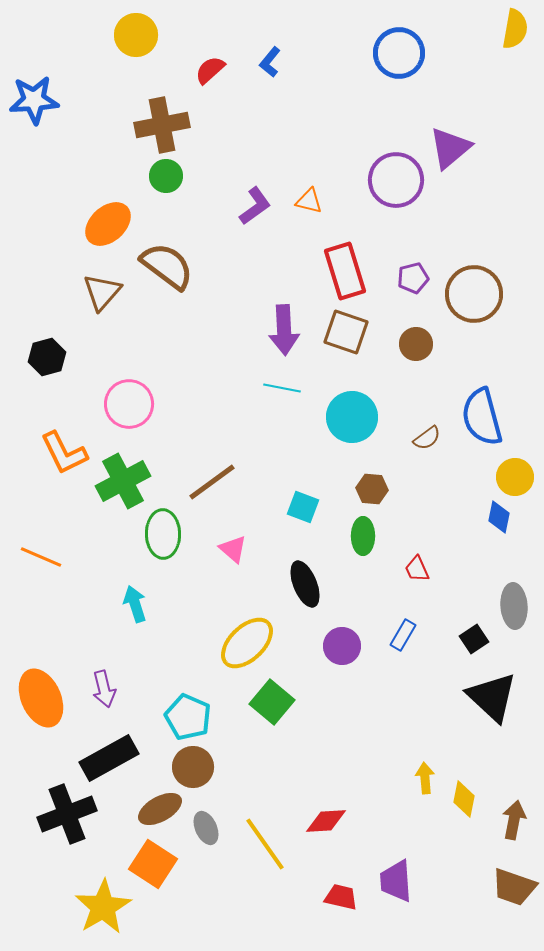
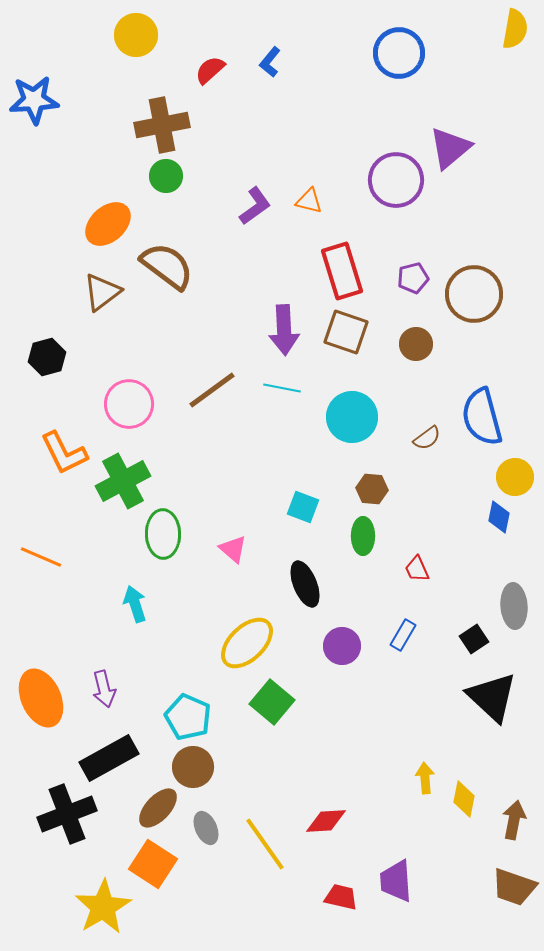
red rectangle at (345, 271): moved 3 px left
brown triangle at (102, 292): rotated 12 degrees clockwise
brown line at (212, 482): moved 92 px up
brown ellipse at (160, 809): moved 2 px left, 1 px up; rotated 18 degrees counterclockwise
